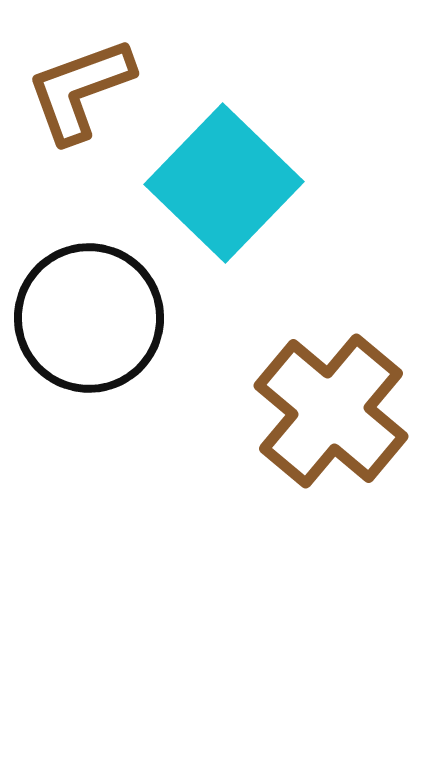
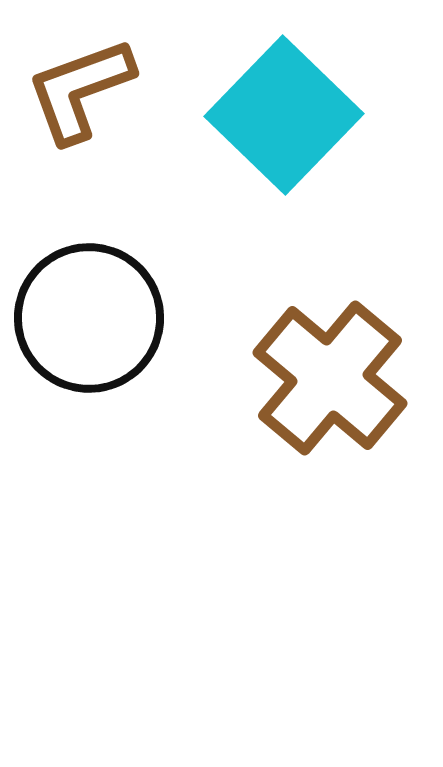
cyan square: moved 60 px right, 68 px up
brown cross: moved 1 px left, 33 px up
